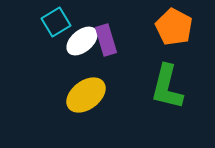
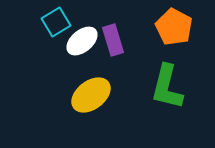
purple rectangle: moved 7 px right
yellow ellipse: moved 5 px right
